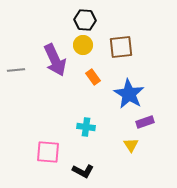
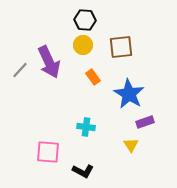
purple arrow: moved 6 px left, 2 px down
gray line: moved 4 px right; rotated 42 degrees counterclockwise
